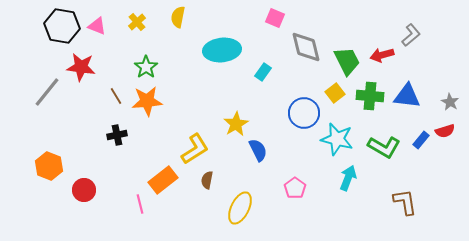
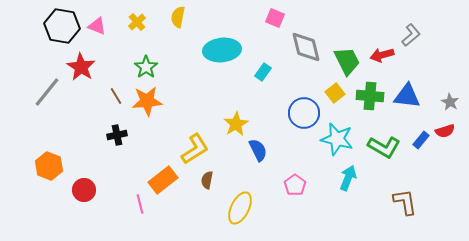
red star: rotated 24 degrees clockwise
pink pentagon: moved 3 px up
